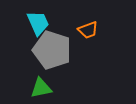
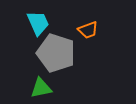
gray pentagon: moved 4 px right, 3 px down
